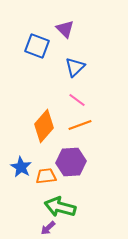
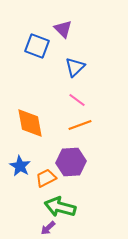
purple triangle: moved 2 px left
orange diamond: moved 14 px left, 3 px up; rotated 52 degrees counterclockwise
blue star: moved 1 px left, 1 px up
orange trapezoid: moved 2 px down; rotated 20 degrees counterclockwise
